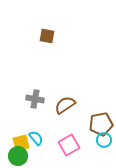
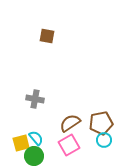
brown semicircle: moved 5 px right, 18 px down
brown pentagon: moved 1 px up
green circle: moved 16 px right
